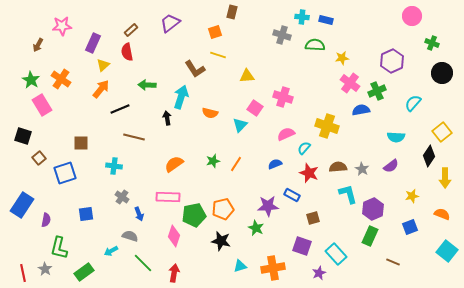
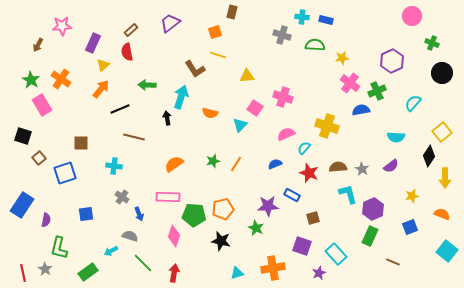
green pentagon at (194, 215): rotated 15 degrees clockwise
cyan triangle at (240, 266): moved 3 px left, 7 px down
green rectangle at (84, 272): moved 4 px right
